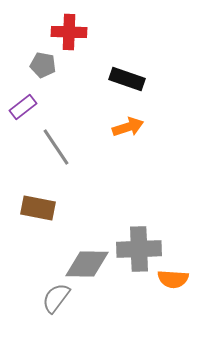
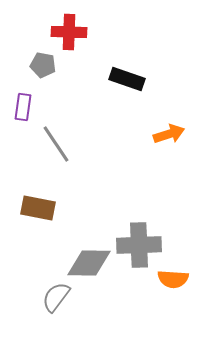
purple rectangle: rotated 44 degrees counterclockwise
orange arrow: moved 41 px right, 7 px down
gray line: moved 3 px up
gray cross: moved 4 px up
gray diamond: moved 2 px right, 1 px up
gray semicircle: moved 1 px up
